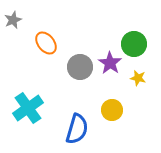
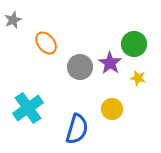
yellow circle: moved 1 px up
